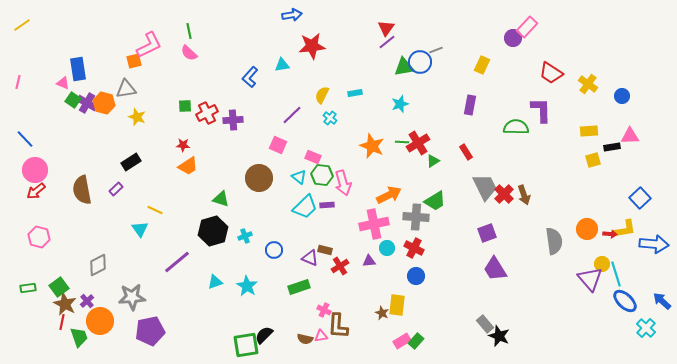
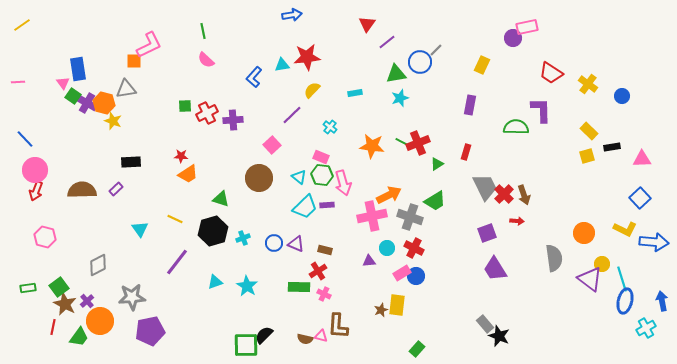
pink rectangle at (527, 27): rotated 35 degrees clockwise
red triangle at (386, 28): moved 19 px left, 4 px up
green line at (189, 31): moved 14 px right
red star at (312, 46): moved 5 px left, 11 px down
gray line at (436, 50): rotated 24 degrees counterclockwise
pink semicircle at (189, 53): moved 17 px right, 7 px down
orange square at (134, 61): rotated 14 degrees clockwise
green triangle at (404, 67): moved 8 px left, 7 px down
blue L-shape at (250, 77): moved 4 px right
pink line at (18, 82): rotated 72 degrees clockwise
pink triangle at (63, 83): rotated 32 degrees clockwise
yellow semicircle at (322, 95): moved 10 px left, 5 px up; rotated 18 degrees clockwise
green square at (73, 100): moved 4 px up
cyan star at (400, 104): moved 6 px up
yellow star at (137, 117): moved 24 px left, 4 px down
cyan cross at (330, 118): moved 9 px down
yellow rectangle at (589, 131): rotated 48 degrees clockwise
pink triangle at (630, 136): moved 12 px right, 23 px down
green line at (402, 142): rotated 24 degrees clockwise
red cross at (418, 143): rotated 10 degrees clockwise
red star at (183, 145): moved 2 px left, 11 px down
pink square at (278, 145): moved 6 px left; rotated 24 degrees clockwise
orange star at (372, 146): rotated 15 degrees counterclockwise
red rectangle at (466, 152): rotated 49 degrees clockwise
pink rectangle at (313, 157): moved 8 px right
yellow square at (593, 160): moved 6 px left, 4 px up
green triangle at (433, 161): moved 4 px right, 3 px down
black rectangle at (131, 162): rotated 30 degrees clockwise
orange trapezoid at (188, 166): moved 8 px down
brown semicircle at (82, 190): rotated 100 degrees clockwise
red arrow at (36, 191): rotated 30 degrees counterclockwise
yellow line at (155, 210): moved 20 px right, 9 px down
gray cross at (416, 217): moved 6 px left; rotated 15 degrees clockwise
pink cross at (374, 224): moved 2 px left, 8 px up
orange circle at (587, 229): moved 3 px left, 4 px down
yellow L-shape at (625, 229): rotated 35 degrees clockwise
red arrow at (610, 234): moved 93 px left, 13 px up
cyan cross at (245, 236): moved 2 px left, 2 px down
pink hexagon at (39, 237): moved 6 px right
gray semicircle at (554, 241): moved 17 px down
blue arrow at (654, 244): moved 2 px up
blue circle at (274, 250): moved 7 px up
purple triangle at (310, 258): moved 14 px left, 14 px up
purple line at (177, 262): rotated 12 degrees counterclockwise
red cross at (340, 266): moved 22 px left, 5 px down
cyan line at (616, 274): moved 6 px right, 5 px down
purple triangle at (590, 279): rotated 12 degrees counterclockwise
green rectangle at (299, 287): rotated 20 degrees clockwise
blue ellipse at (625, 301): rotated 60 degrees clockwise
blue arrow at (662, 301): rotated 36 degrees clockwise
pink cross at (324, 310): moved 16 px up
brown star at (382, 313): moved 1 px left, 3 px up; rotated 24 degrees clockwise
red line at (62, 322): moved 9 px left, 5 px down
cyan cross at (646, 328): rotated 18 degrees clockwise
pink triangle at (321, 336): rotated 24 degrees clockwise
green trapezoid at (79, 337): rotated 55 degrees clockwise
pink rectangle at (402, 341): moved 68 px up
green rectangle at (416, 341): moved 1 px right, 8 px down
green square at (246, 345): rotated 8 degrees clockwise
